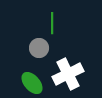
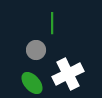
gray circle: moved 3 px left, 2 px down
